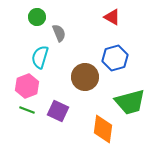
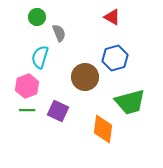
green line: rotated 21 degrees counterclockwise
